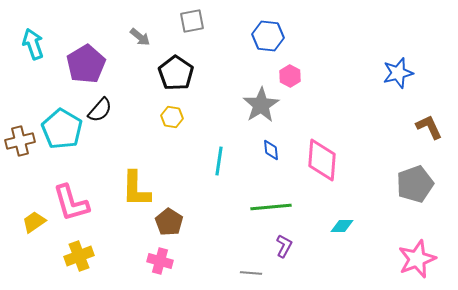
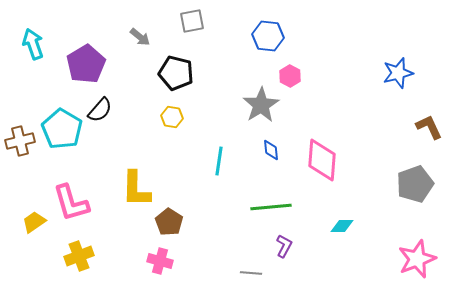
black pentagon: rotated 20 degrees counterclockwise
